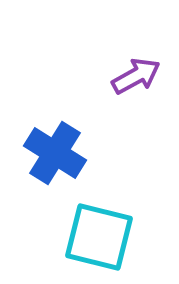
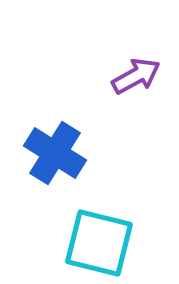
cyan square: moved 6 px down
